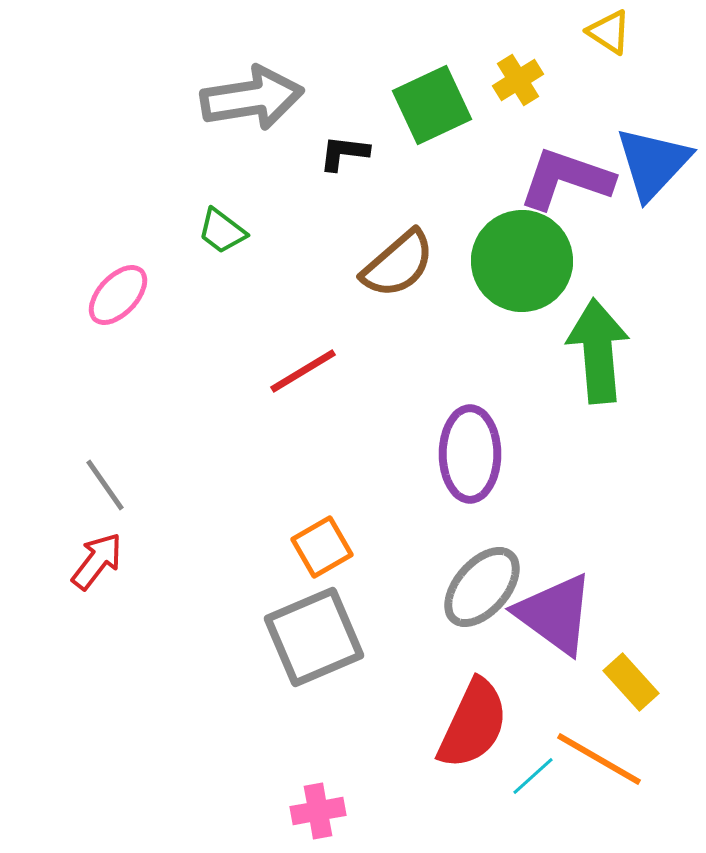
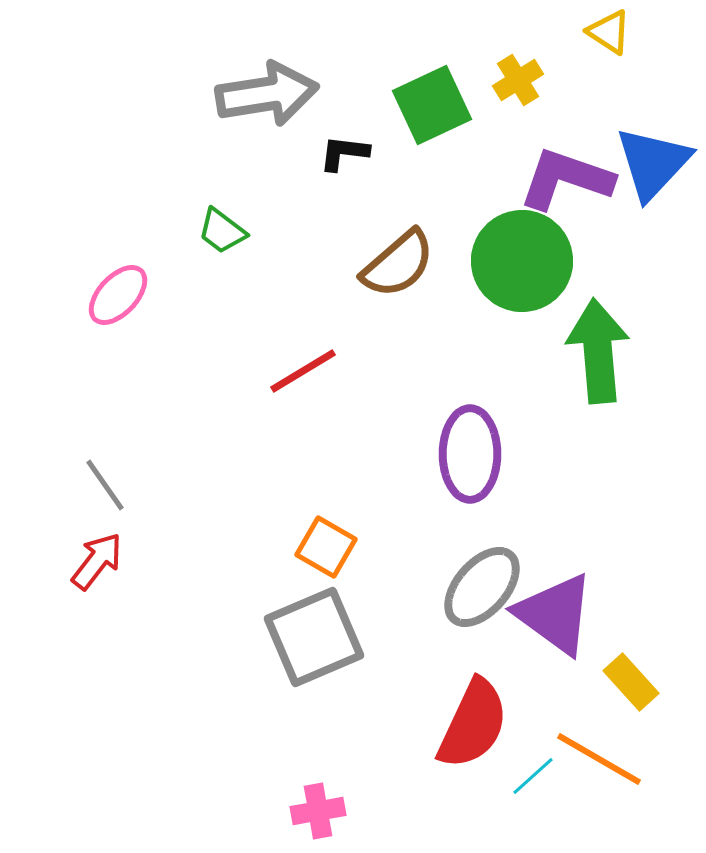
gray arrow: moved 15 px right, 4 px up
orange square: moved 4 px right; rotated 30 degrees counterclockwise
